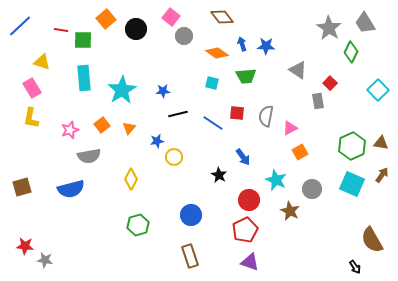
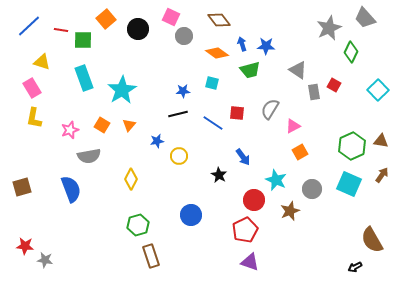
pink square at (171, 17): rotated 12 degrees counterclockwise
brown diamond at (222, 17): moved 3 px left, 3 px down
gray trapezoid at (365, 23): moved 5 px up; rotated 10 degrees counterclockwise
blue line at (20, 26): moved 9 px right
gray star at (329, 28): rotated 15 degrees clockwise
black circle at (136, 29): moved 2 px right
green trapezoid at (246, 76): moved 4 px right, 6 px up; rotated 10 degrees counterclockwise
cyan rectangle at (84, 78): rotated 15 degrees counterclockwise
red square at (330, 83): moved 4 px right, 2 px down; rotated 16 degrees counterclockwise
blue star at (163, 91): moved 20 px right
gray rectangle at (318, 101): moved 4 px left, 9 px up
gray semicircle at (266, 116): moved 4 px right, 7 px up; rotated 20 degrees clockwise
yellow L-shape at (31, 118): moved 3 px right
orange square at (102, 125): rotated 21 degrees counterclockwise
orange triangle at (129, 128): moved 3 px up
pink triangle at (290, 128): moved 3 px right, 2 px up
brown triangle at (381, 143): moved 2 px up
yellow circle at (174, 157): moved 5 px right, 1 px up
cyan square at (352, 184): moved 3 px left
blue semicircle at (71, 189): rotated 96 degrees counterclockwise
red circle at (249, 200): moved 5 px right
brown star at (290, 211): rotated 24 degrees clockwise
brown rectangle at (190, 256): moved 39 px left
black arrow at (355, 267): rotated 96 degrees clockwise
